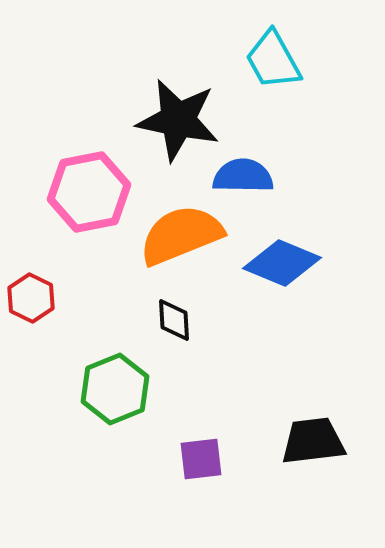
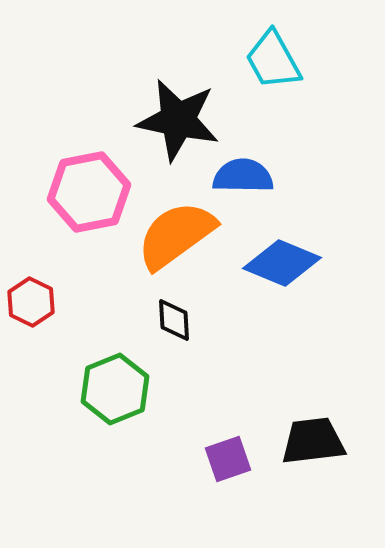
orange semicircle: moved 5 px left; rotated 14 degrees counterclockwise
red hexagon: moved 4 px down
purple square: moved 27 px right; rotated 12 degrees counterclockwise
